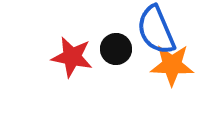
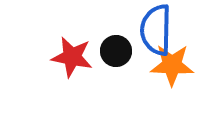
blue semicircle: rotated 24 degrees clockwise
black circle: moved 2 px down
